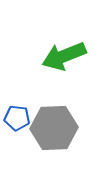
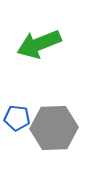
green arrow: moved 25 px left, 12 px up
